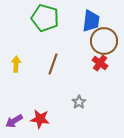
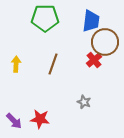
green pentagon: rotated 16 degrees counterclockwise
brown circle: moved 1 px right, 1 px down
red cross: moved 6 px left, 3 px up; rotated 14 degrees clockwise
gray star: moved 5 px right; rotated 16 degrees counterclockwise
purple arrow: rotated 102 degrees counterclockwise
